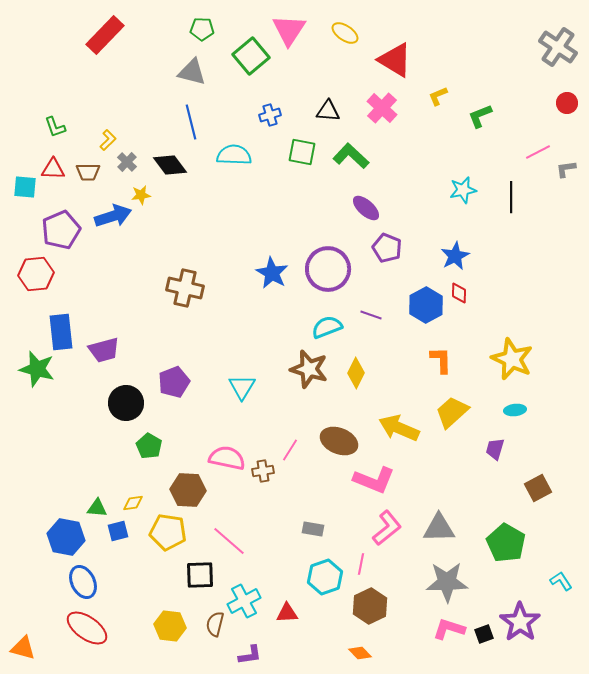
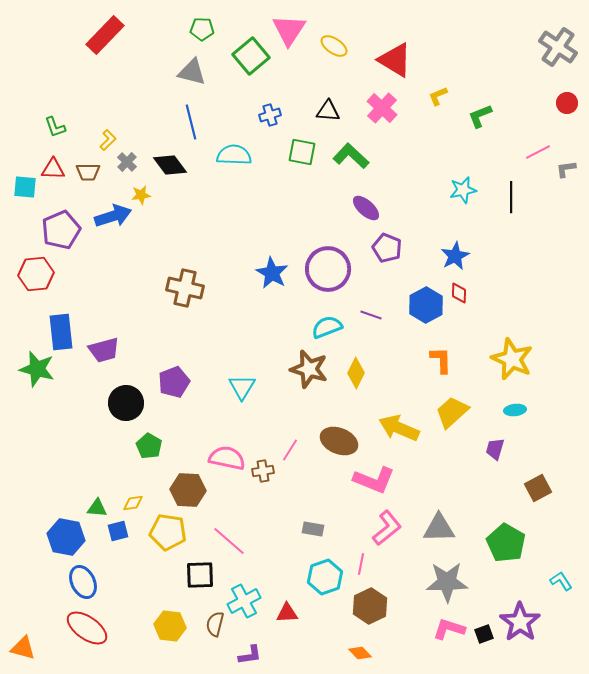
yellow ellipse at (345, 33): moved 11 px left, 13 px down
